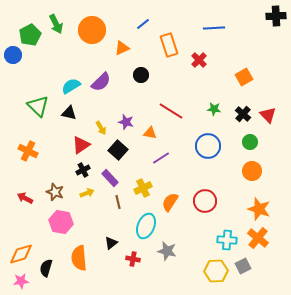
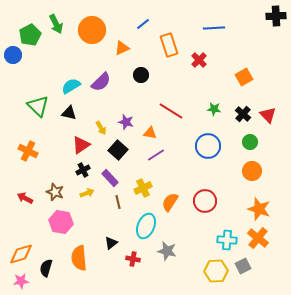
purple line at (161, 158): moved 5 px left, 3 px up
